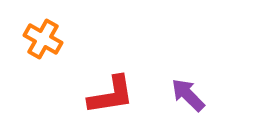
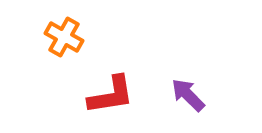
orange cross: moved 21 px right, 2 px up
